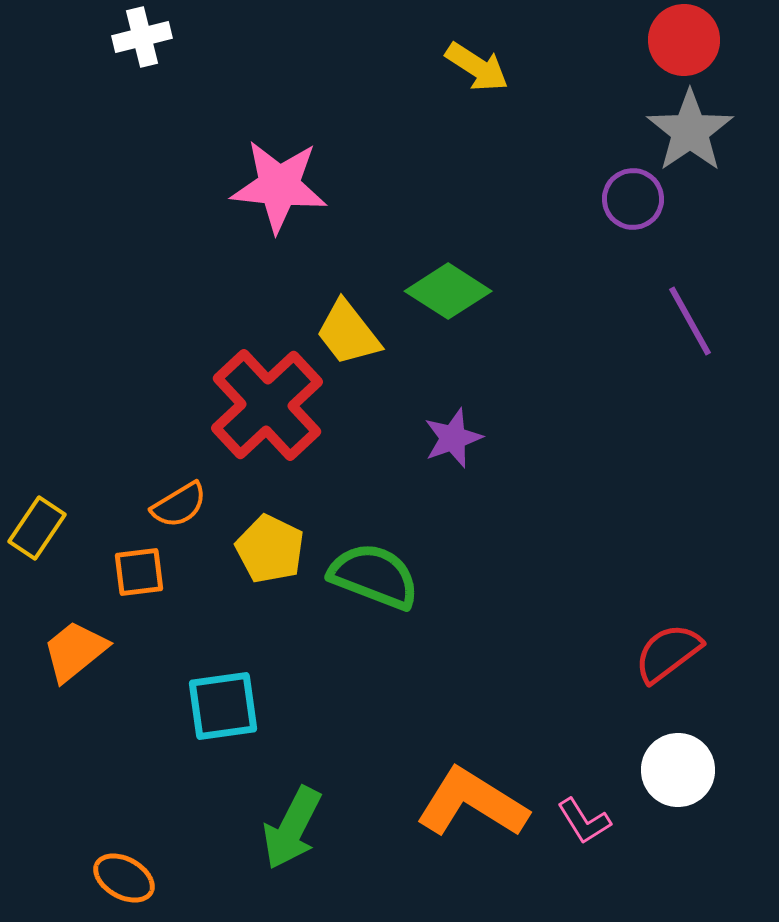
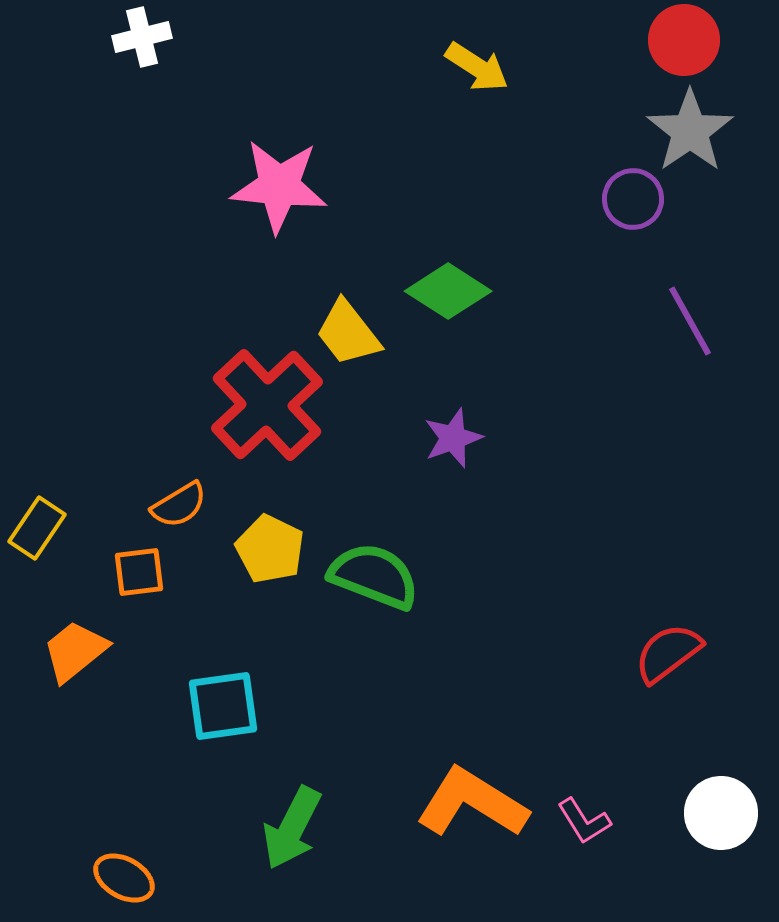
white circle: moved 43 px right, 43 px down
